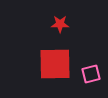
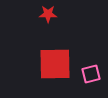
red star: moved 12 px left, 10 px up
